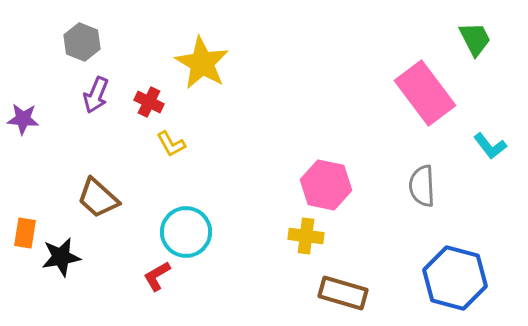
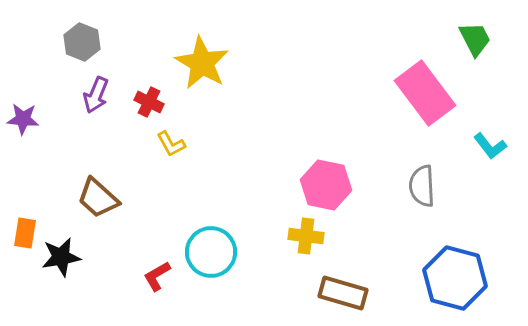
cyan circle: moved 25 px right, 20 px down
